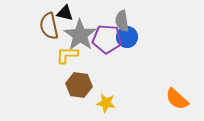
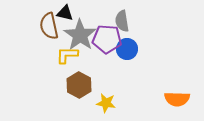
blue circle: moved 12 px down
brown hexagon: rotated 20 degrees clockwise
orange semicircle: rotated 40 degrees counterclockwise
